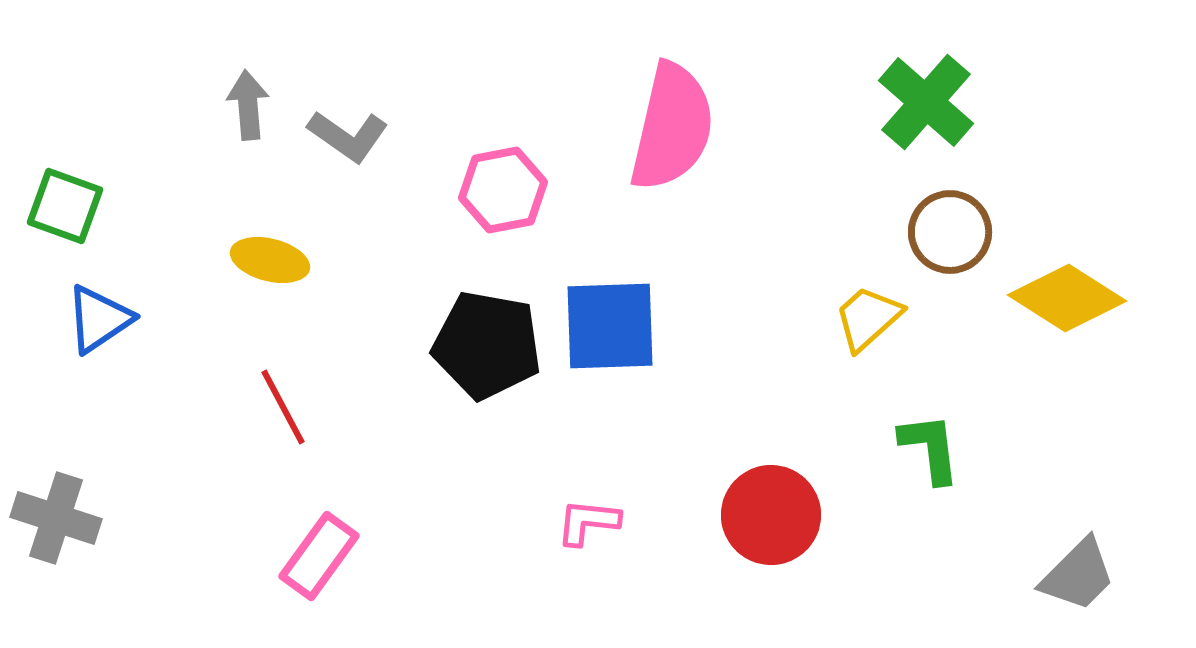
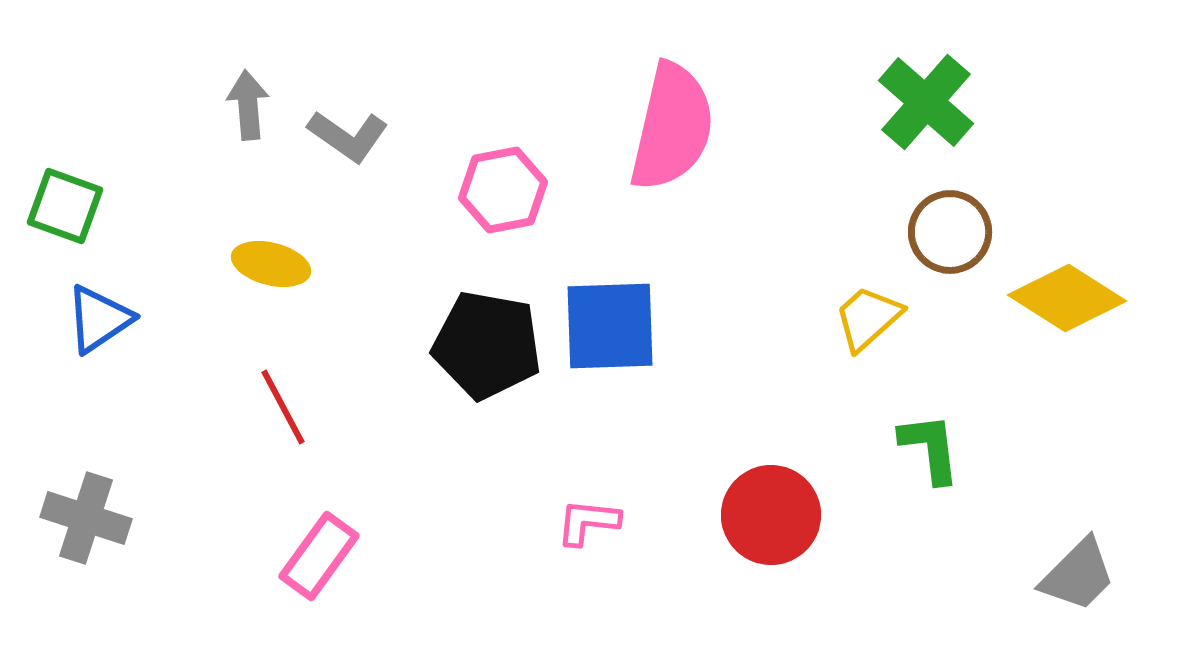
yellow ellipse: moved 1 px right, 4 px down
gray cross: moved 30 px right
